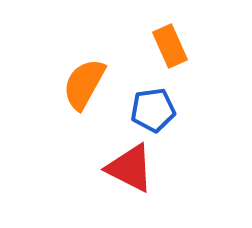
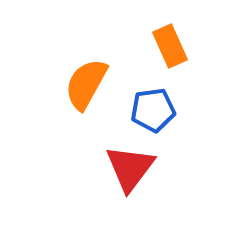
orange semicircle: moved 2 px right
red triangle: rotated 40 degrees clockwise
